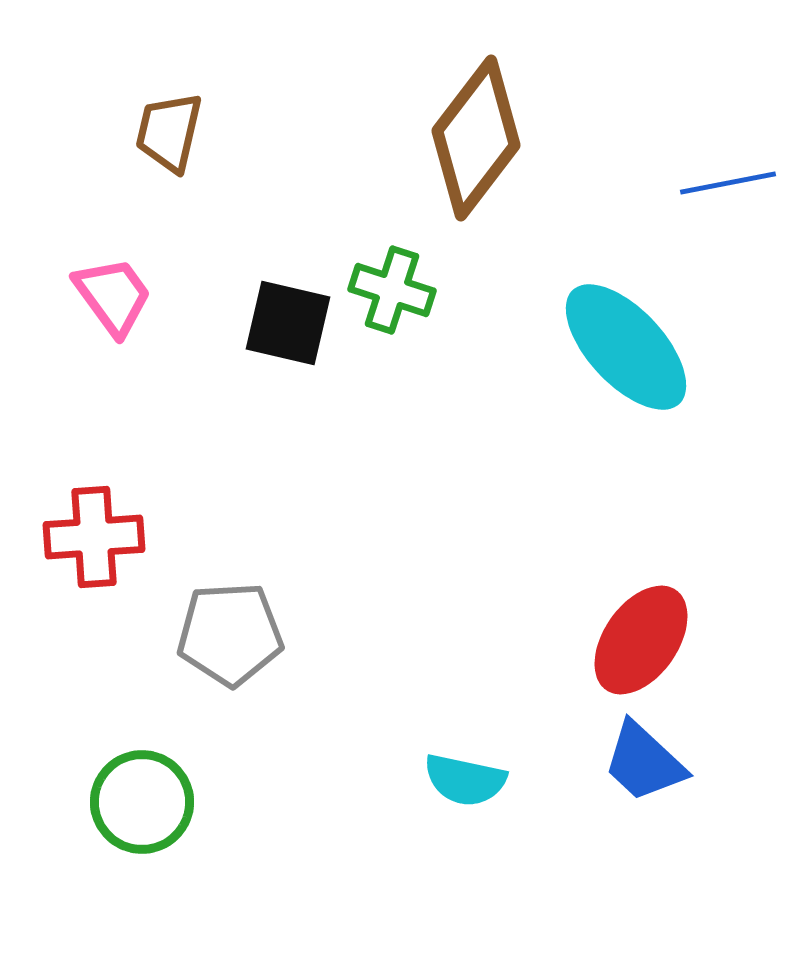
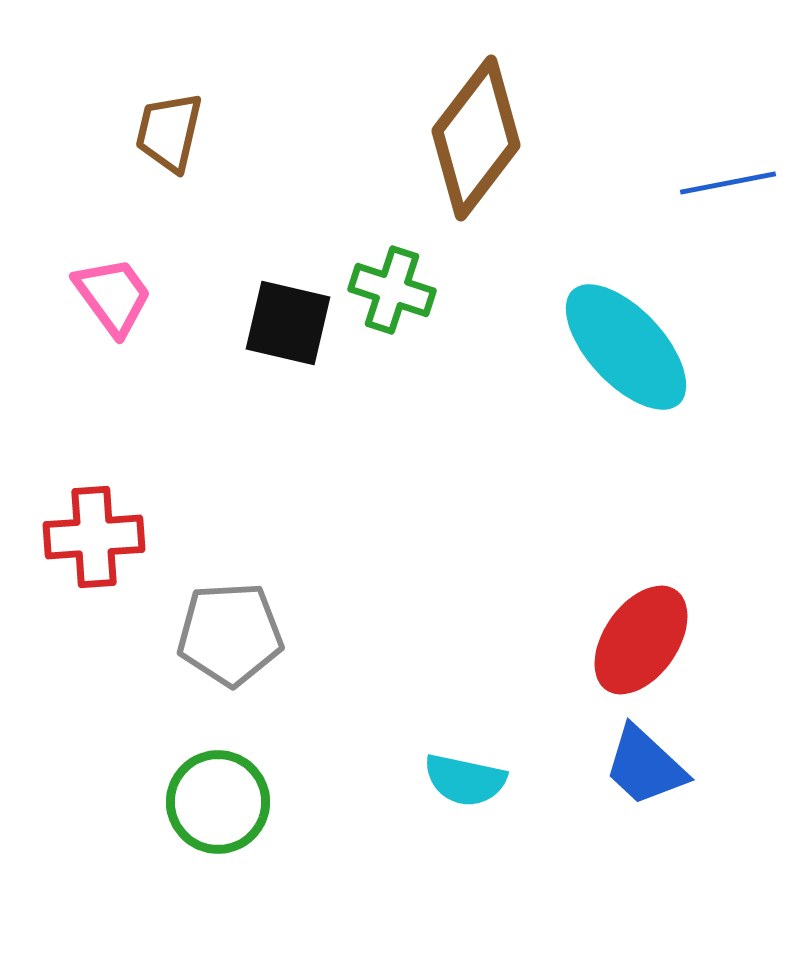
blue trapezoid: moved 1 px right, 4 px down
green circle: moved 76 px right
